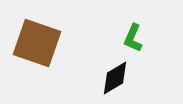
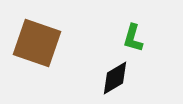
green L-shape: rotated 8 degrees counterclockwise
